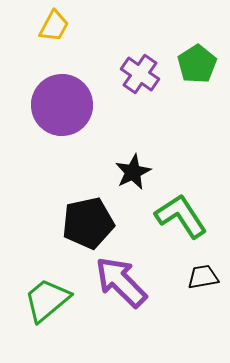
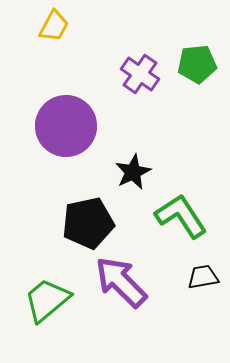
green pentagon: rotated 27 degrees clockwise
purple circle: moved 4 px right, 21 px down
